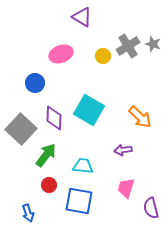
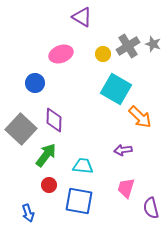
yellow circle: moved 2 px up
cyan square: moved 27 px right, 21 px up
purple diamond: moved 2 px down
